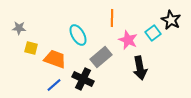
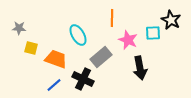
cyan square: rotated 35 degrees clockwise
orange trapezoid: moved 1 px right
